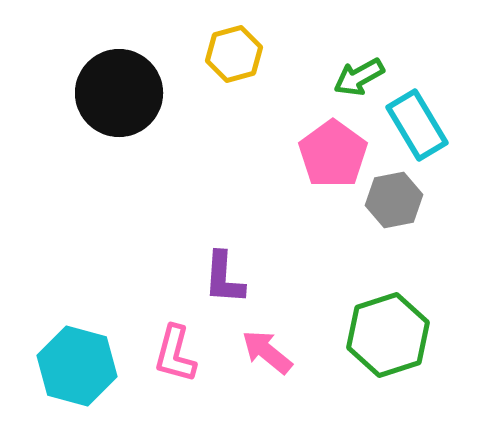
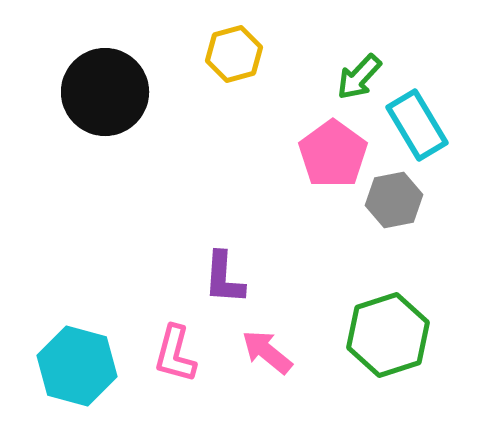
green arrow: rotated 18 degrees counterclockwise
black circle: moved 14 px left, 1 px up
